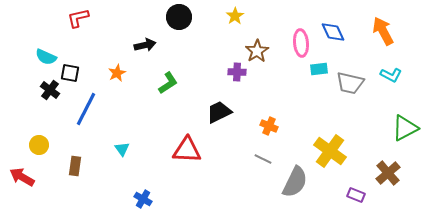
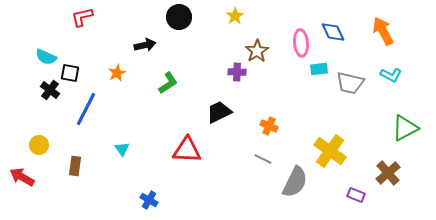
red L-shape: moved 4 px right, 1 px up
blue cross: moved 6 px right, 1 px down
